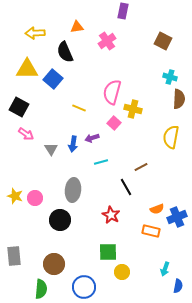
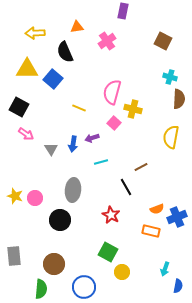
green square: rotated 30 degrees clockwise
